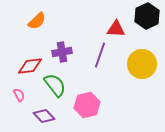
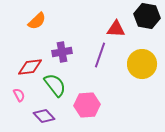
black hexagon: rotated 25 degrees counterclockwise
red diamond: moved 1 px down
pink hexagon: rotated 10 degrees clockwise
